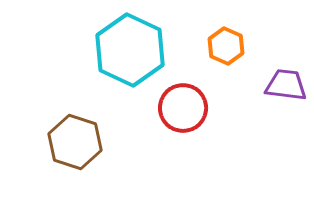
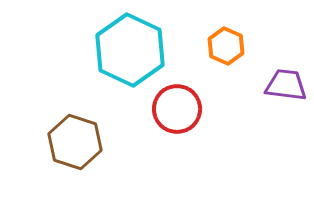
red circle: moved 6 px left, 1 px down
